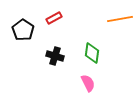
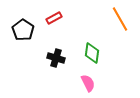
orange line: rotated 70 degrees clockwise
black cross: moved 1 px right, 2 px down
